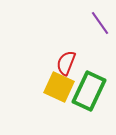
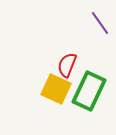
red semicircle: moved 1 px right, 2 px down
yellow square: moved 3 px left, 2 px down
